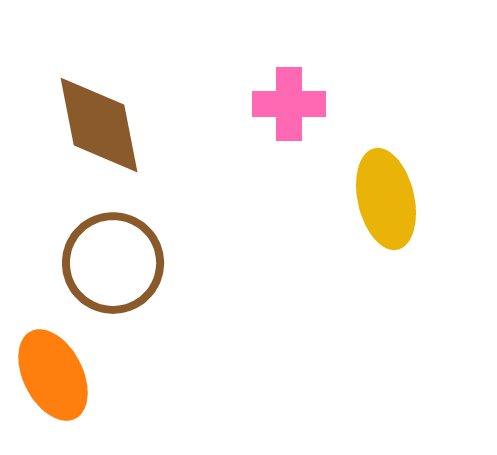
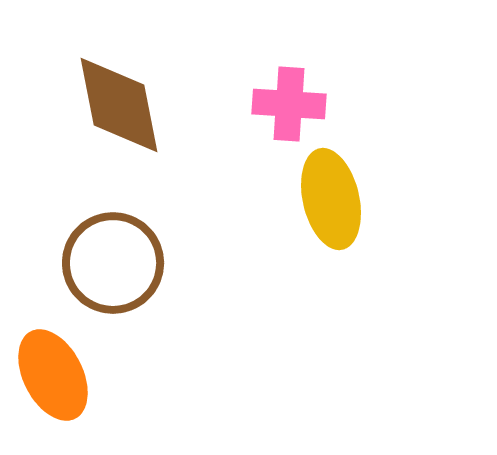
pink cross: rotated 4 degrees clockwise
brown diamond: moved 20 px right, 20 px up
yellow ellipse: moved 55 px left
